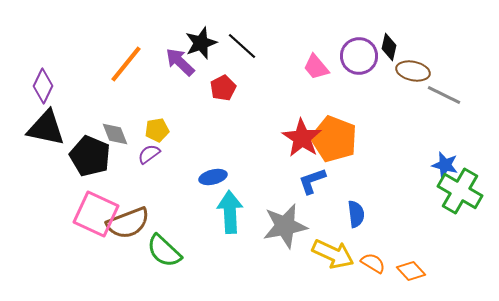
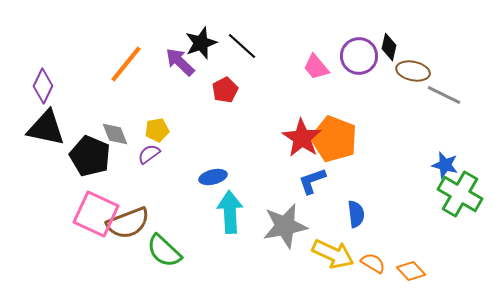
red pentagon: moved 2 px right, 2 px down
green cross: moved 3 px down
